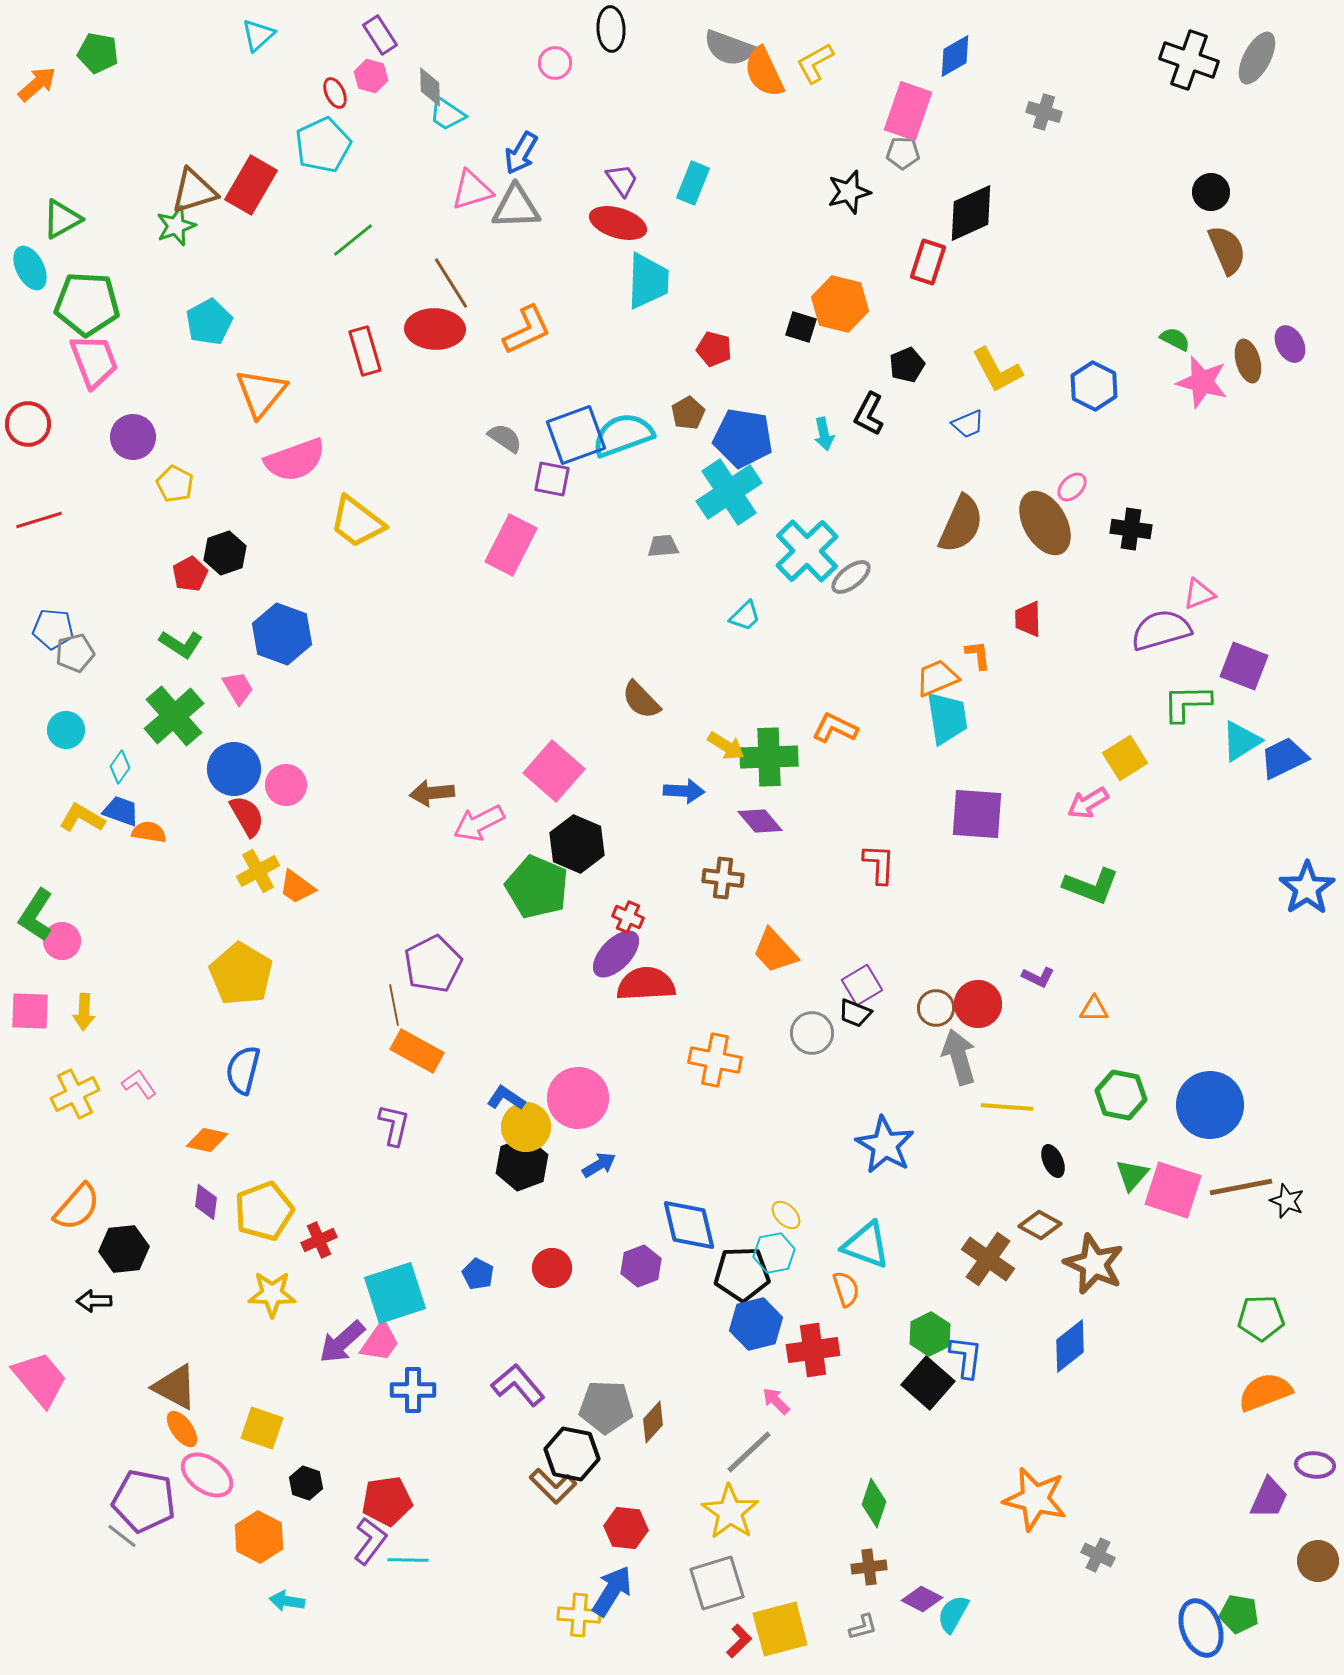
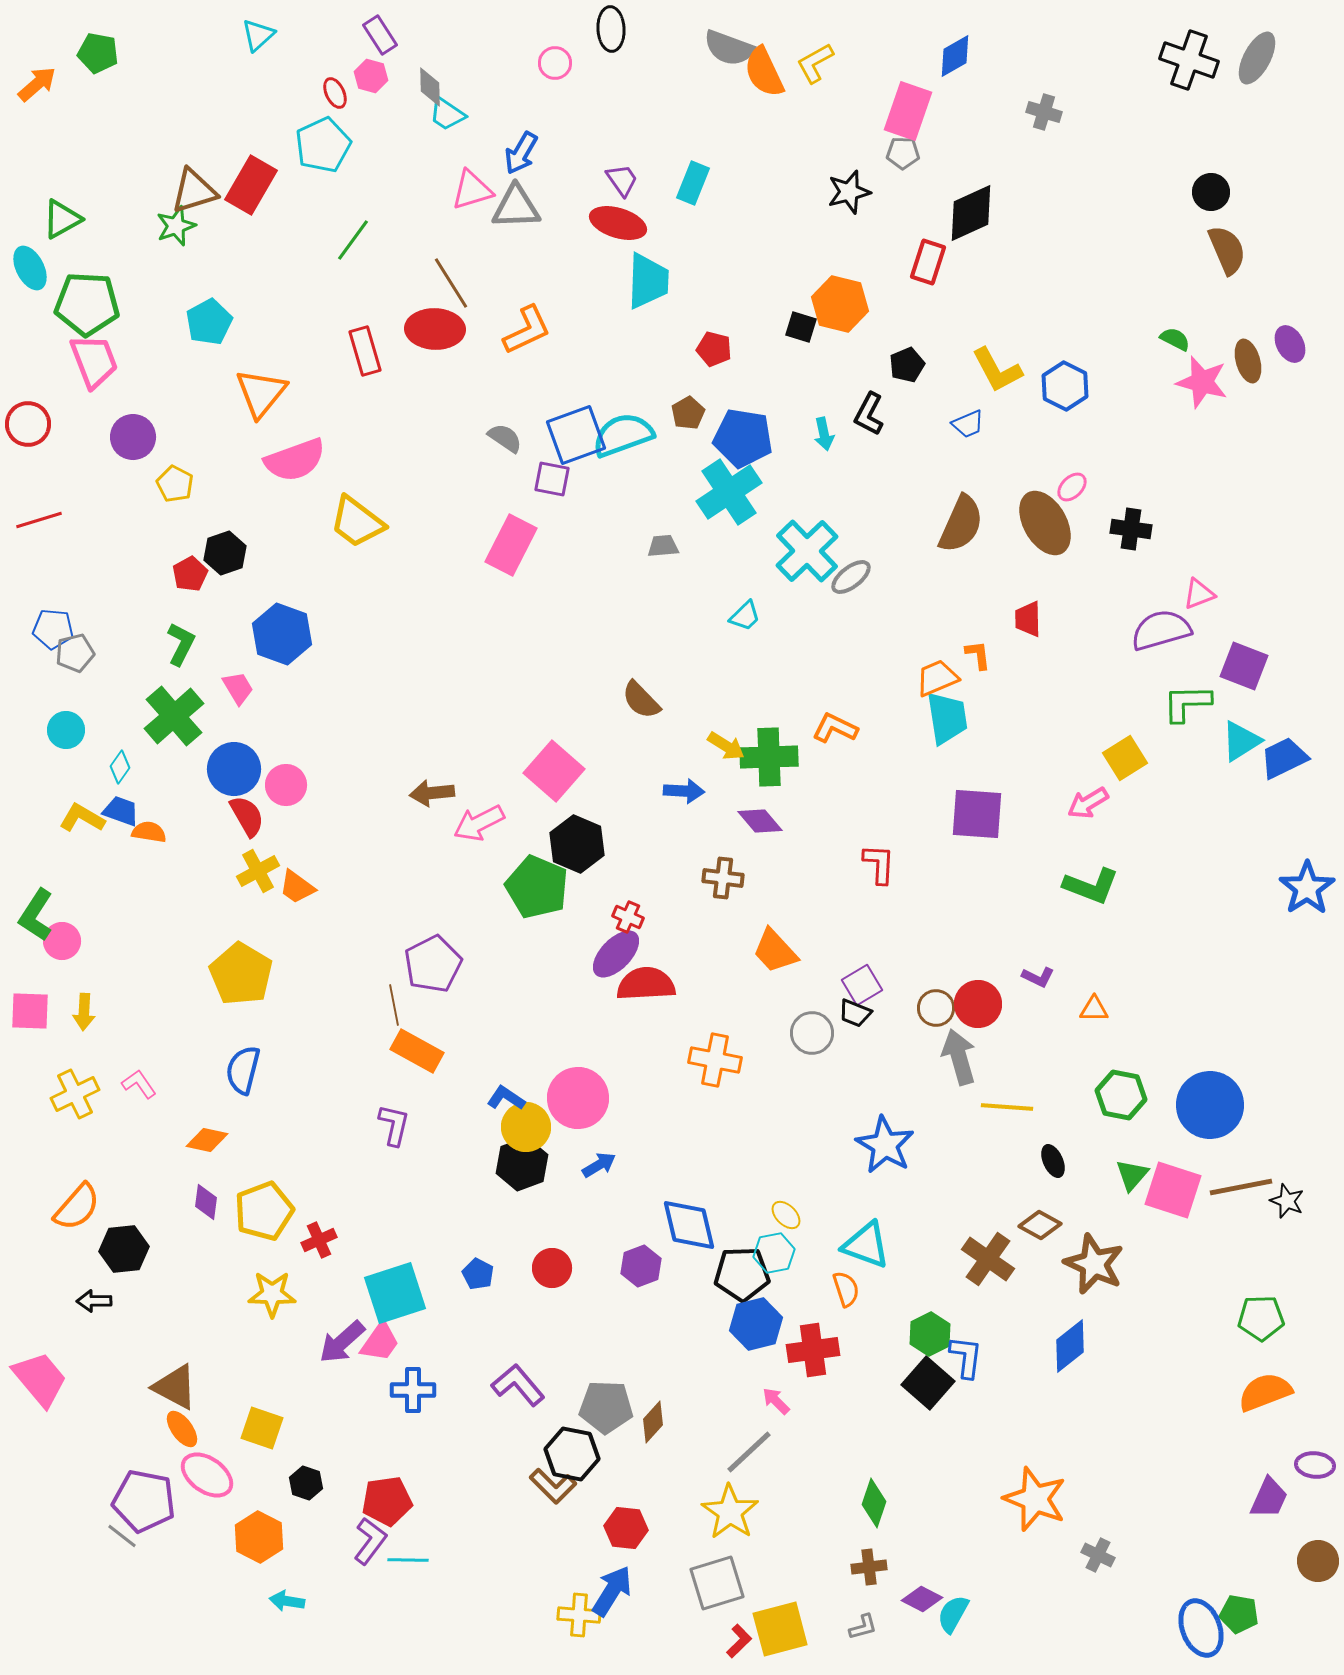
green line at (353, 240): rotated 15 degrees counterclockwise
blue hexagon at (1094, 386): moved 29 px left
green L-shape at (181, 644): rotated 96 degrees counterclockwise
orange star at (1035, 1499): rotated 8 degrees clockwise
